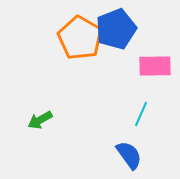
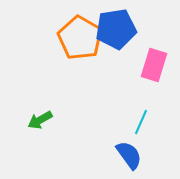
blue pentagon: rotated 12 degrees clockwise
pink rectangle: moved 1 px left, 1 px up; rotated 72 degrees counterclockwise
cyan line: moved 8 px down
